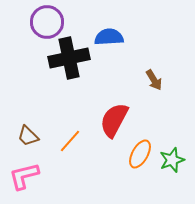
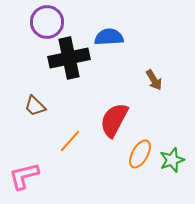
brown trapezoid: moved 7 px right, 30 px up
